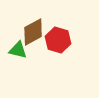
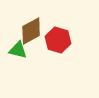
brown diamond: moved 2 px left, 1 px up
